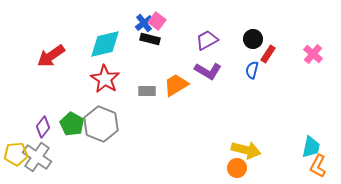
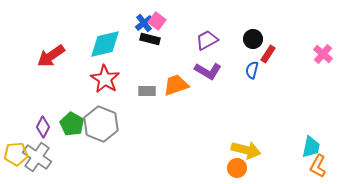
pink cross: moved 10 px right
orange trapezoid: rotated 12 degrees clockwise
purple diamond: rotated 10 degrees counterclockwise
